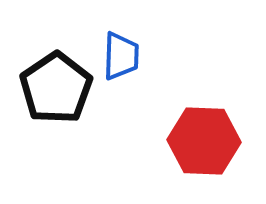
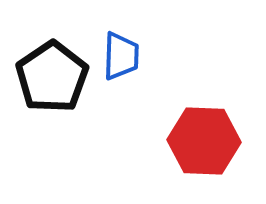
black pentagon: moved 4 px left, 11 px up
